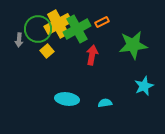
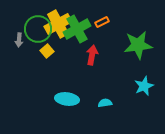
green star: moved 5 px right
